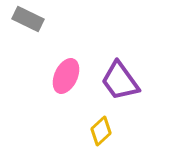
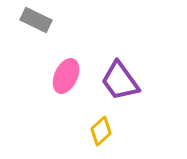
gray rectangle: moved 8 px right, 1 px down
